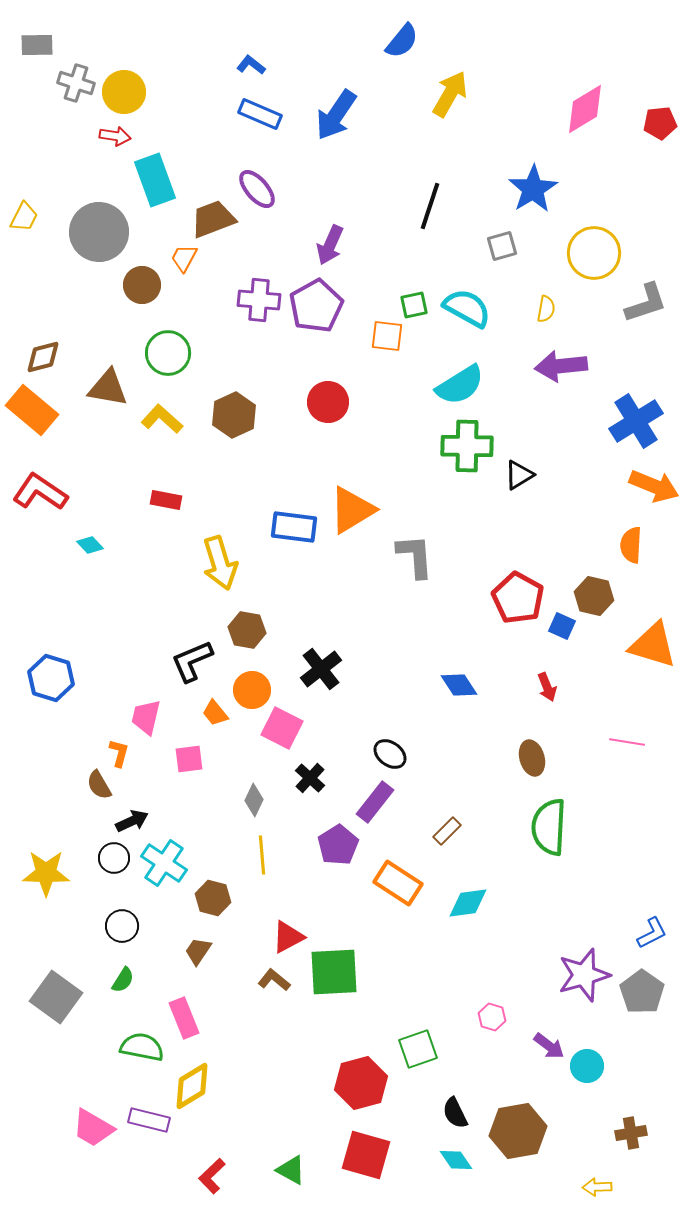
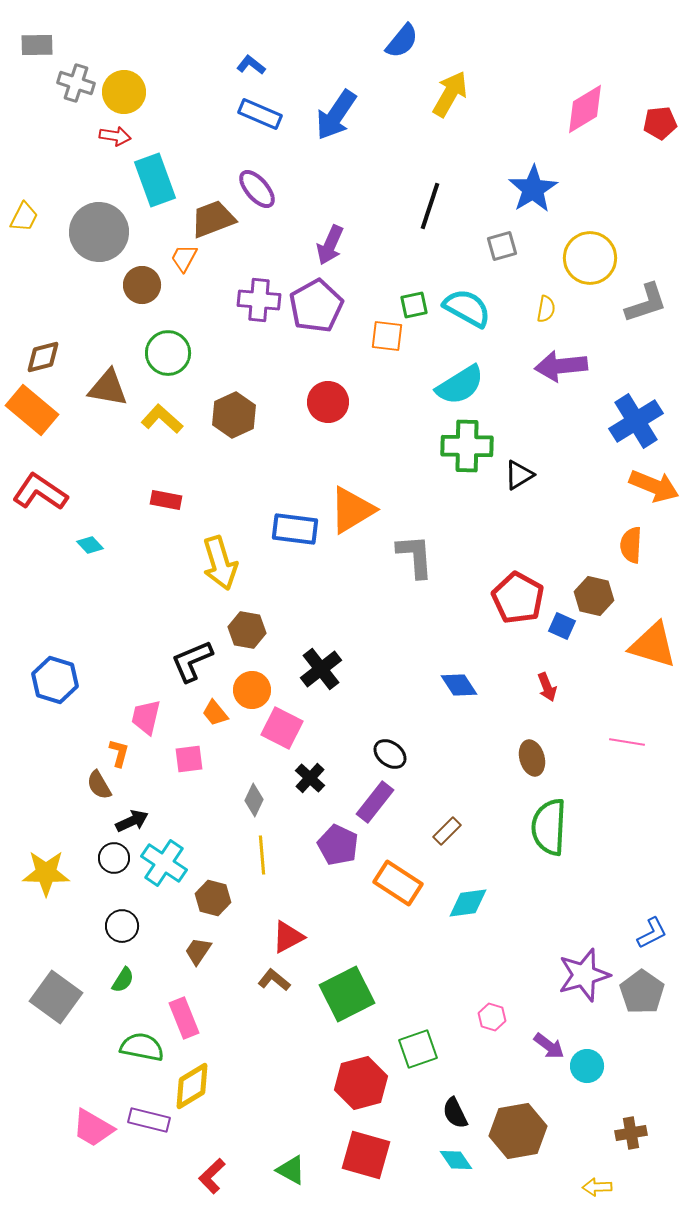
yellow circle at (594, 253): moved 4 px left, 5 px down
blue rectangle at (294, 527): moved 1 px right, 2 px down
blue hexagon at (51, 678): moved 4 px right, 2 px down
purple pentagon at (338, 845): rotated 15 degrees counterclockwise
green square at (334, 972): moved 13 px right, 22 px down; rotated 24 degrees counterclockwise
